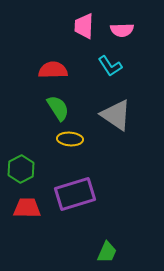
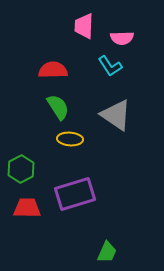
pink semicircle: moved 8 px down
green semicircle: moved 1 px up
